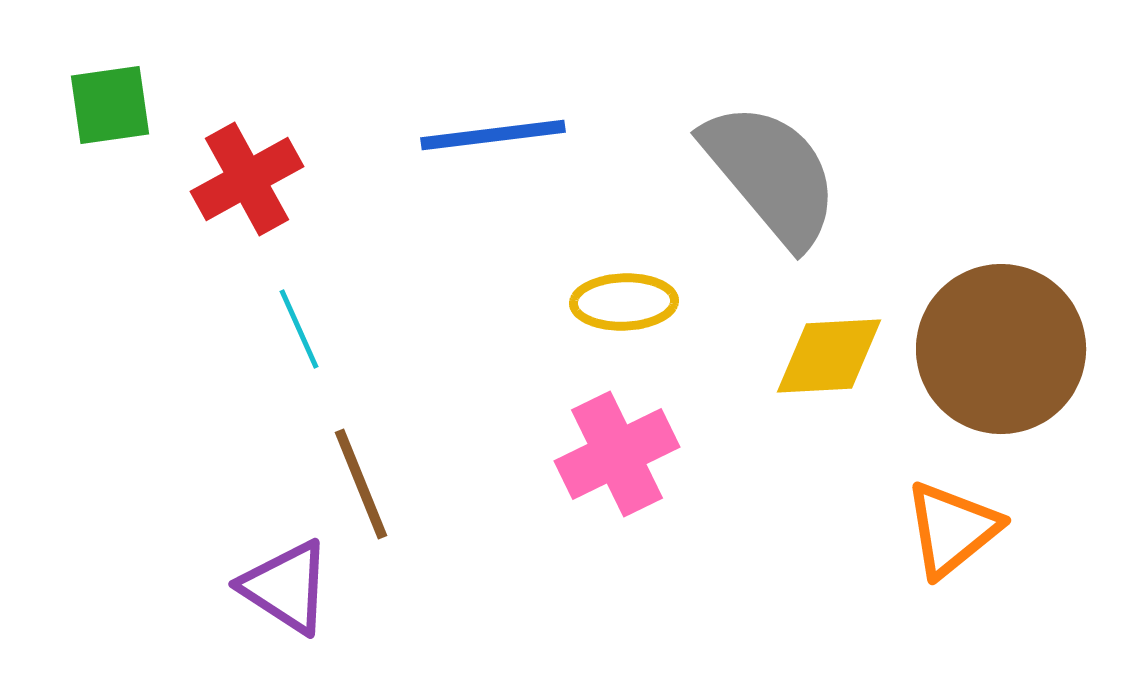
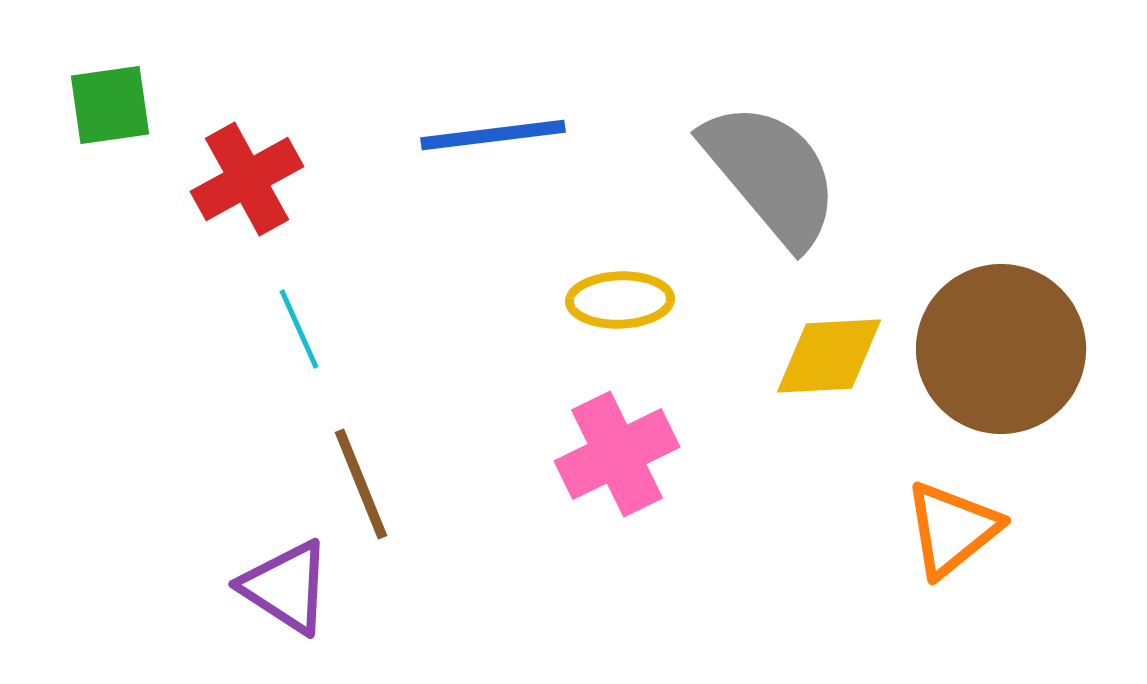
yellow ellipse: moved 4 px left, 2 px up
